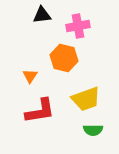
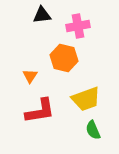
green semicircle: rotated 66 degrees clockwise
